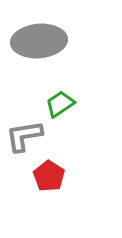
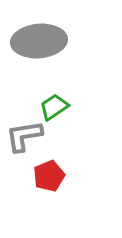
green trapezoid: moved 6 px left, 3 px down
red pentagon: rotated 16 degrees clockwise
